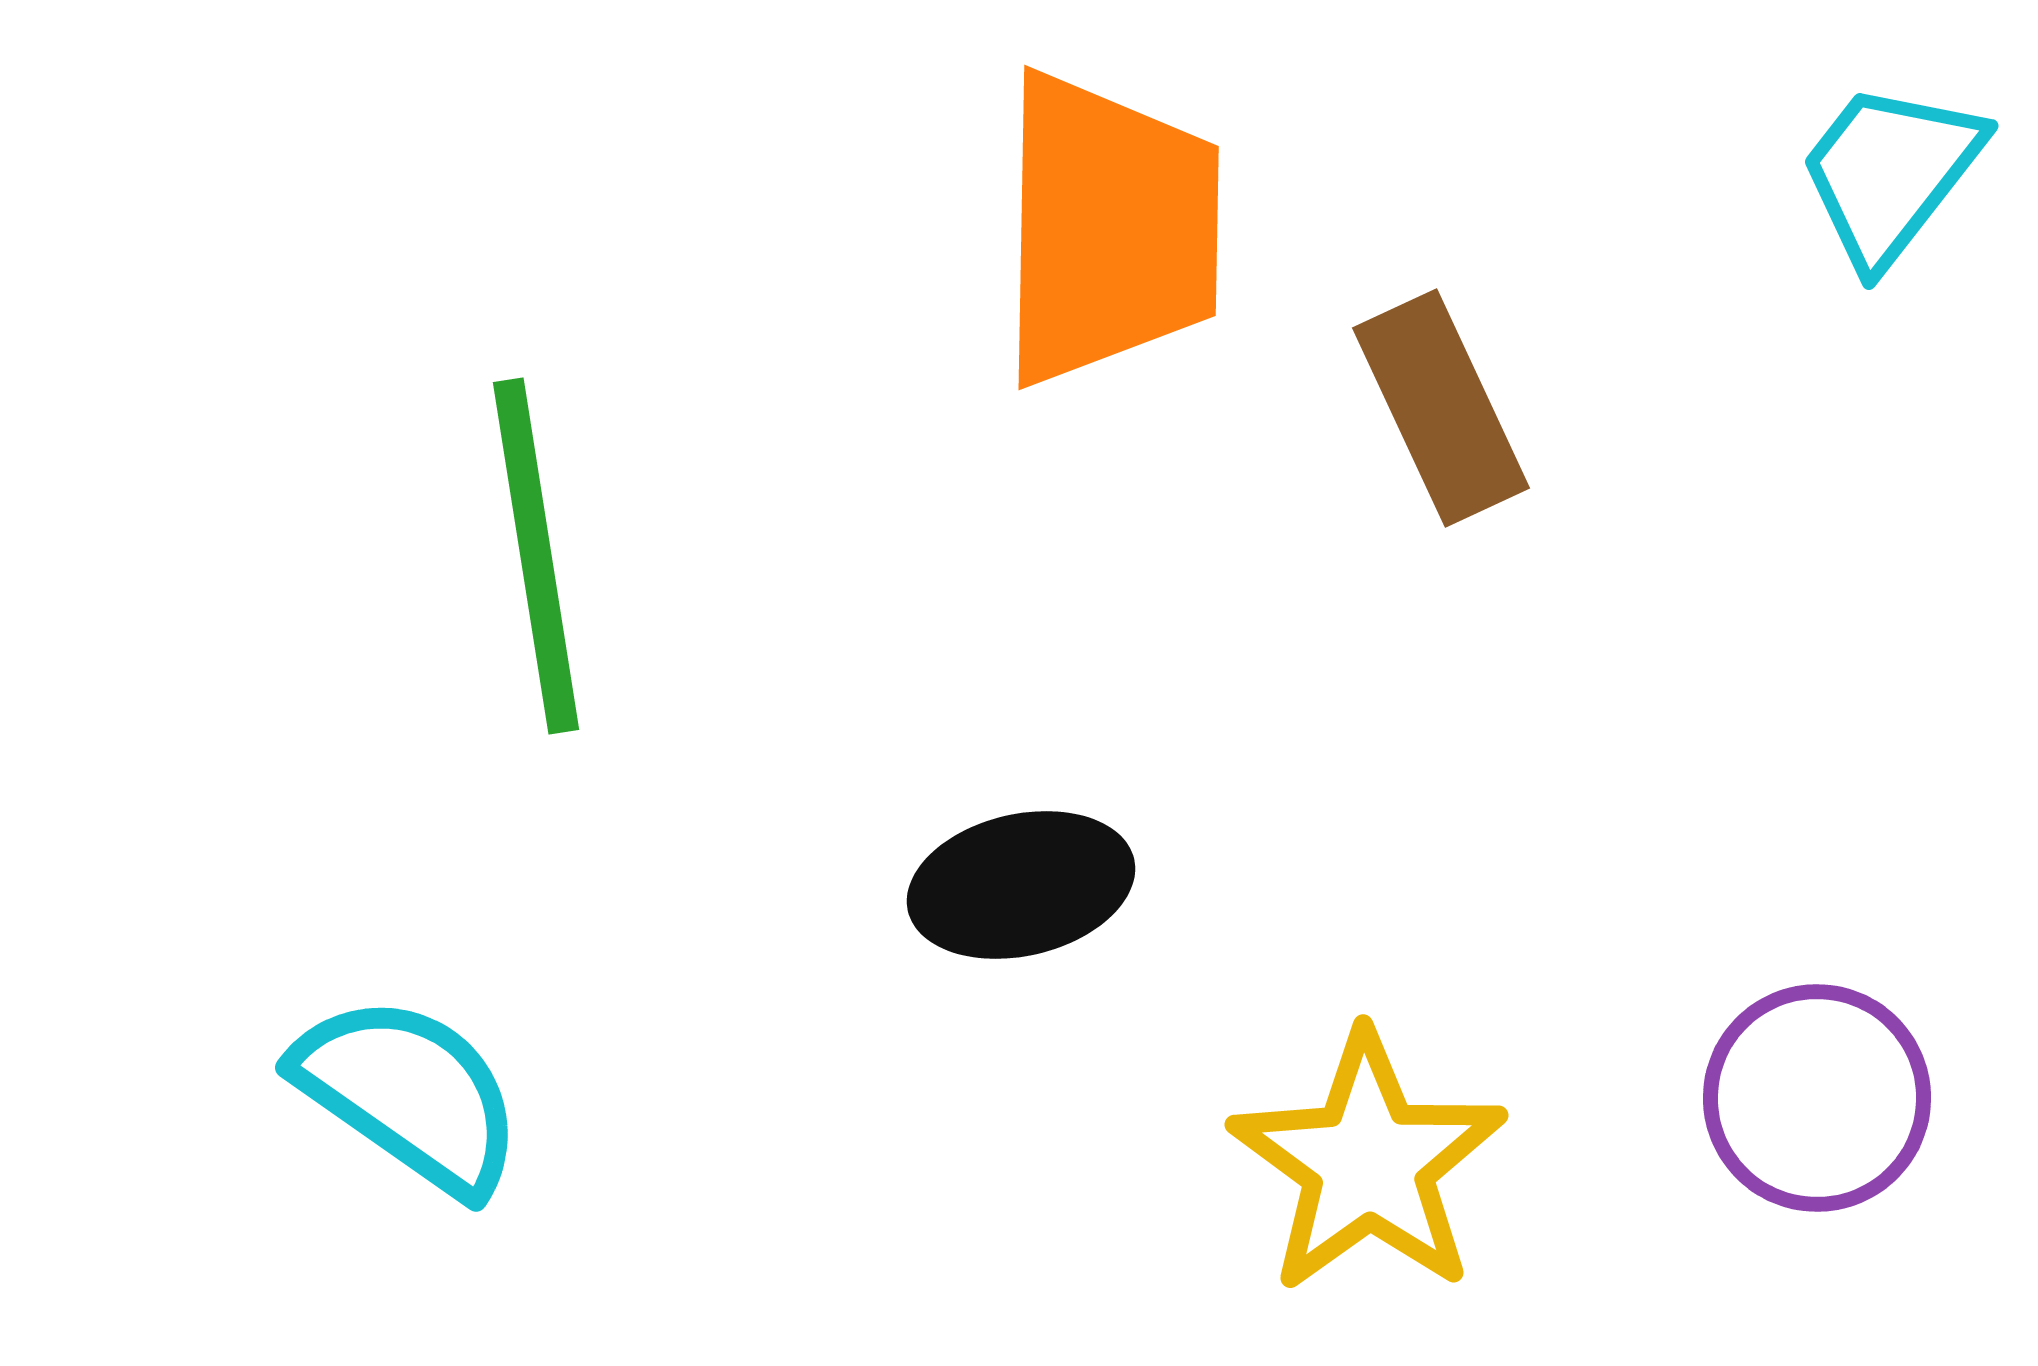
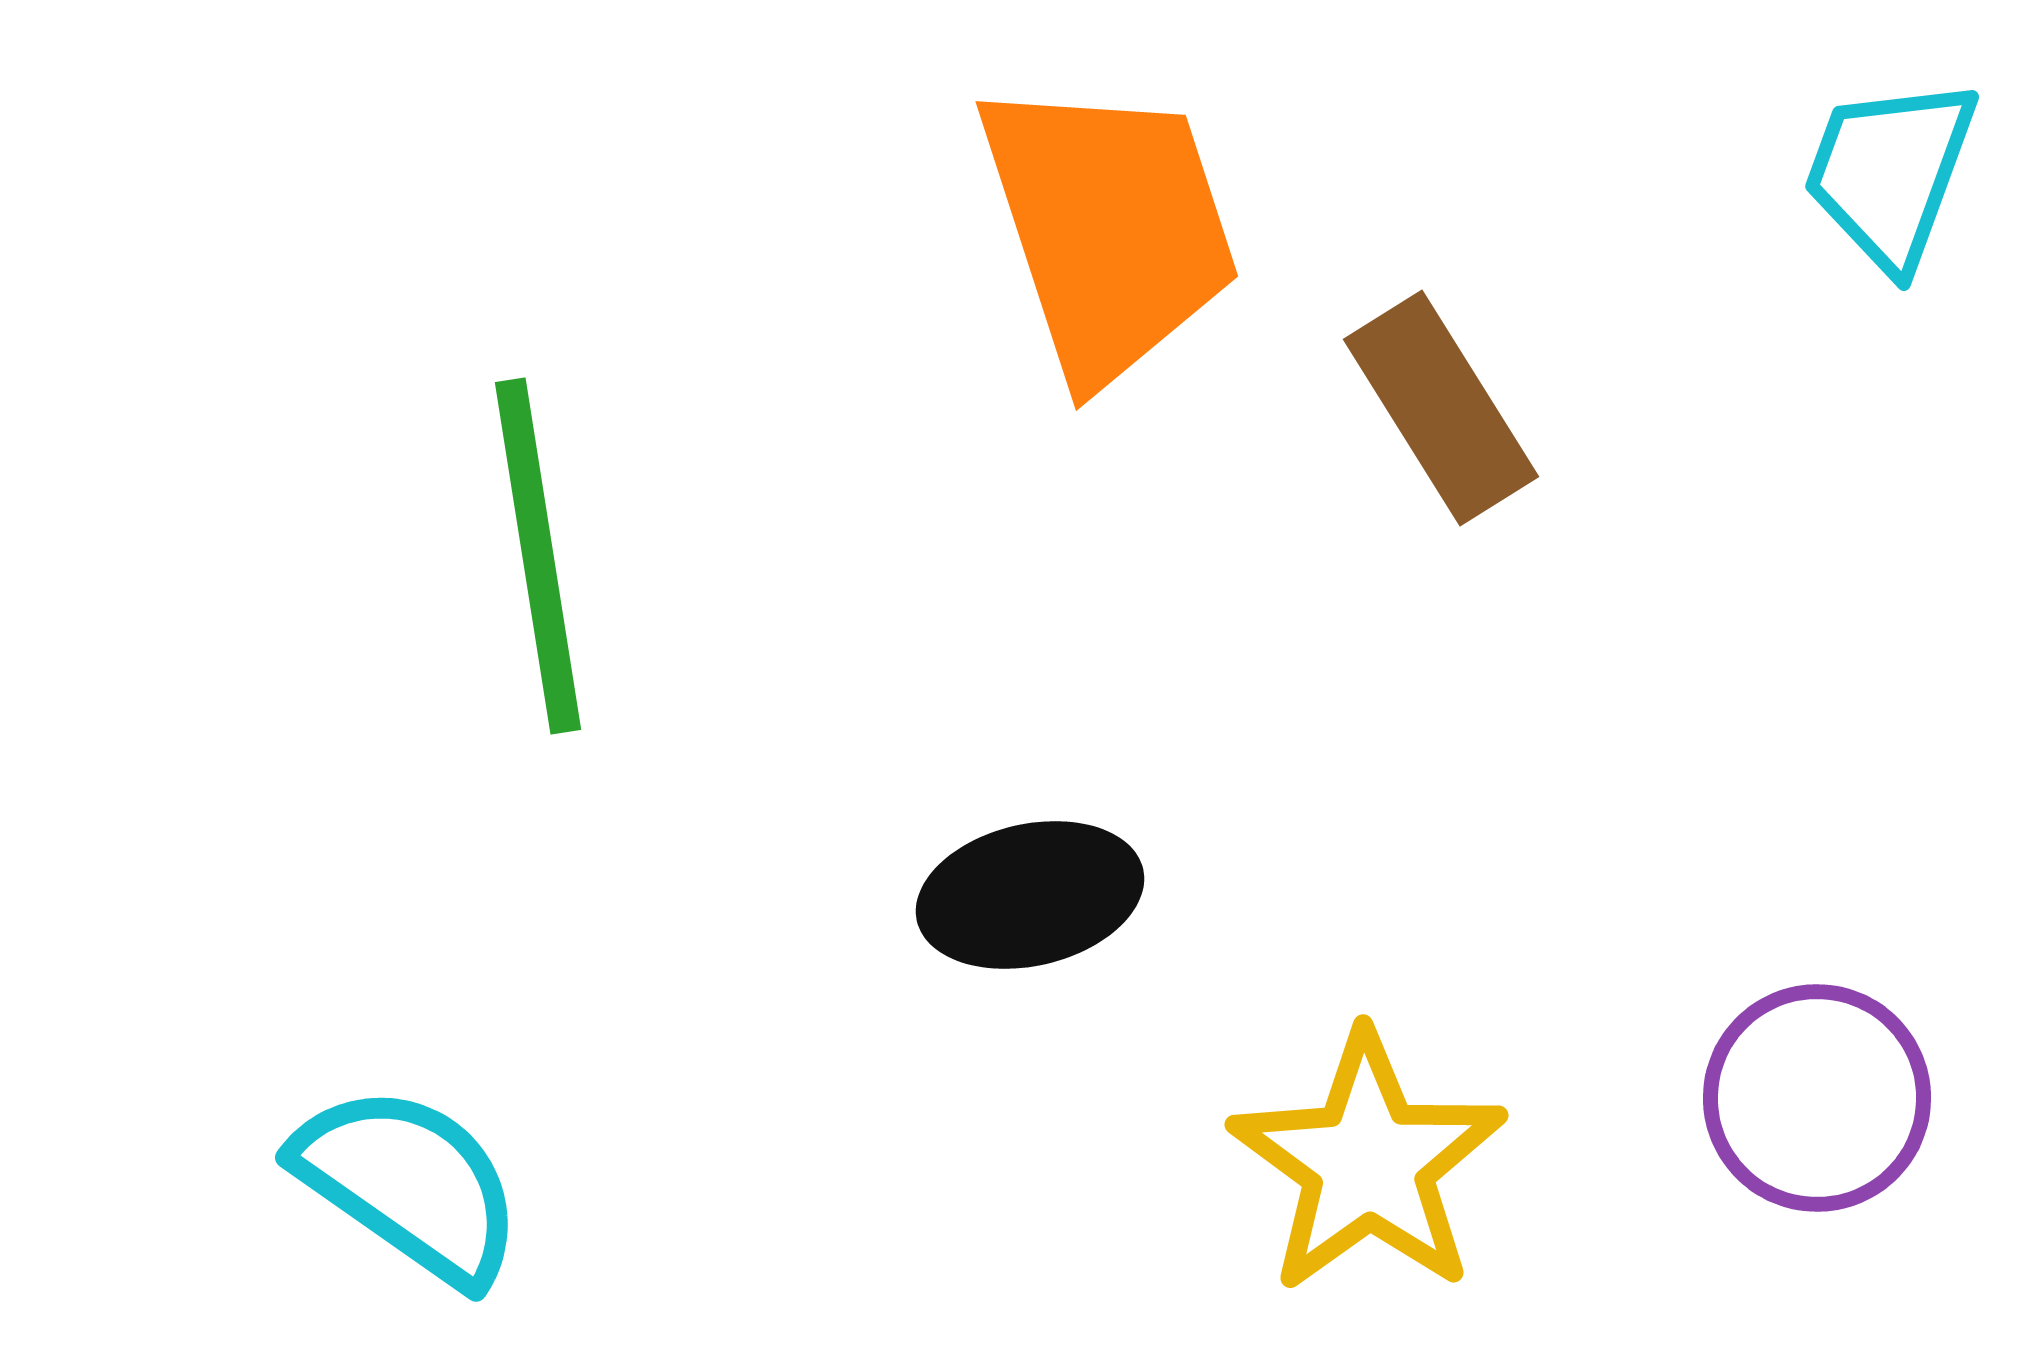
cyan trapezoid: rotated 18 degrees counterclockwise
orange trapezoid: rotated 19 degrees counterclockwise
brown rectangle: rotated 7 degrees counterclockwise
green line: moved 2 px right
black ellipse: moved 9 px right, 10 px down
cyan semicircle: moved 90 px down
